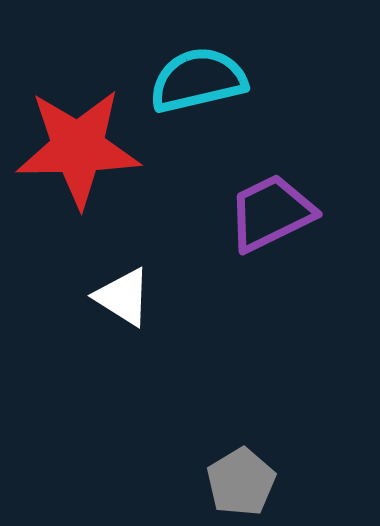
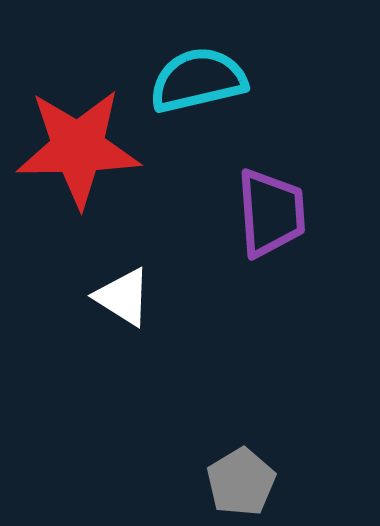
purple trapezoid: rotated 112 degrees clockwise
